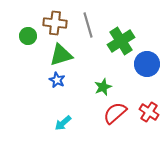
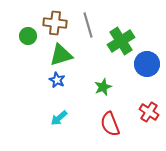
red semicircle: moved 5 px left, 11 px down; rotated 70 degrees counterclockwise
cyan arrow: moved 4 px left, 5 px up
